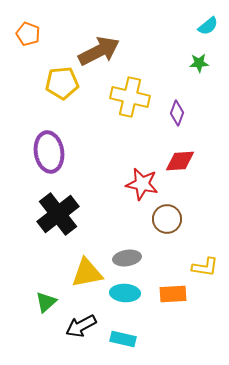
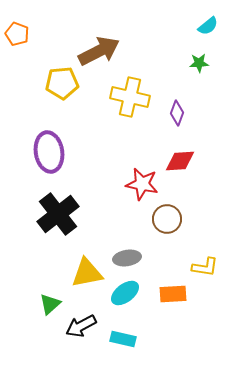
orange pentagon: moved 11 px left
cyan ellipse: rotated 40 degrees counterclockwise
green triangle: moved 4 px right, 2 px down
